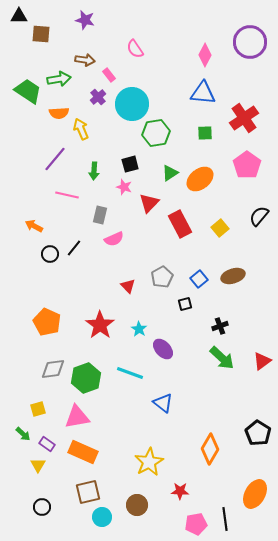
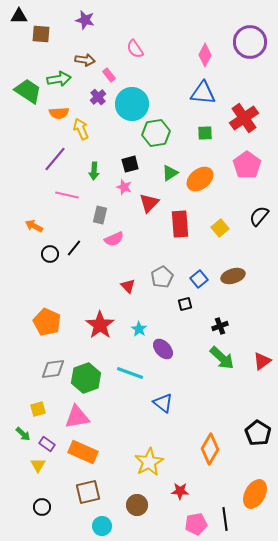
red rectangle at (180, 224): rotated 24 degrees clockwise
cyan circle at (102, 517): moved 9 px down
